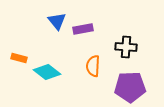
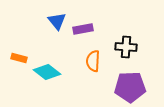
orange semicircle: moved 5 px up
